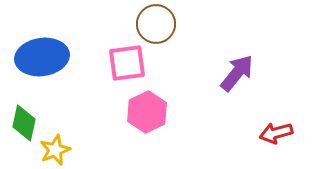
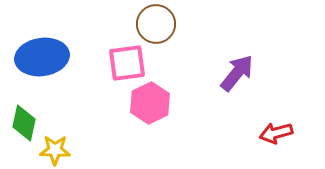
pink hexagon: moved 3 px right, 9 px up
yellow star: rotated 24 degrees clockwise
